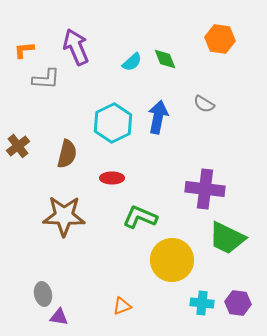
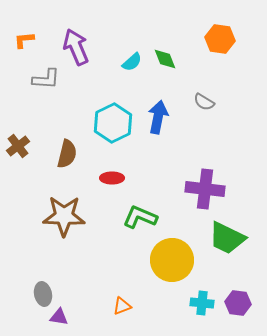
orange L-shape: moved 10 px up
gray semicircle: moved 2 px up
